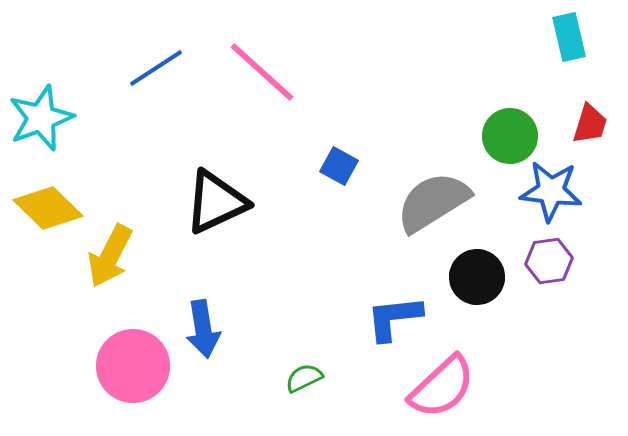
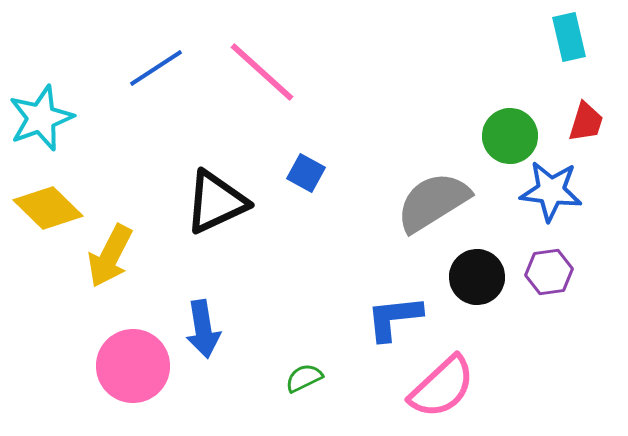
red trapezoid: moved 4 px left, 2 px up
blue square: moved 33 px left, 7 px down
purple hexagon: moved 11 px down
